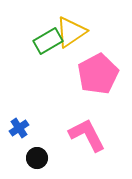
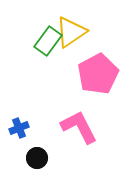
green rectangle: rotated 24 degrees counterclockwise
blue cross: rotated 12 degrees clockwise
pink L-shape: moved 8 px left, 8 px up
